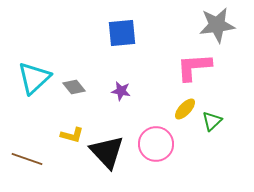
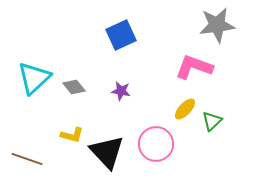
blue square: moved 1 px left, 2 px down; rotated 20 degrees counterclockwise
pink L-shape: rotated 24 degrees clockwise
